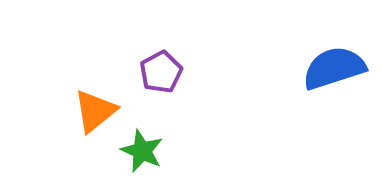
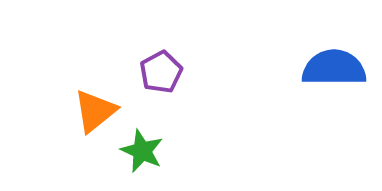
blue semicircle: rotated 18 degrees clockwise
